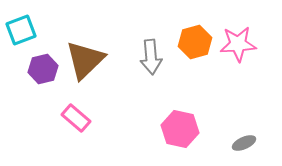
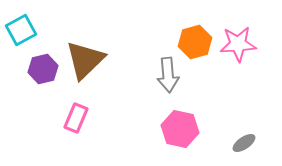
cyan square: rotated 8 degrees counterclockwise
gray arrow: moved 17 px right, 18 px down
pink rectangle: rotated 72 degrees clockwise
gray ellipse: rotated 10 degrees counterclockwise
